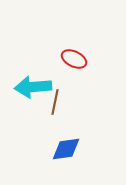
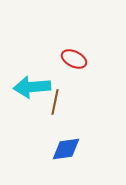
cyan arrow: moved 1 px left
